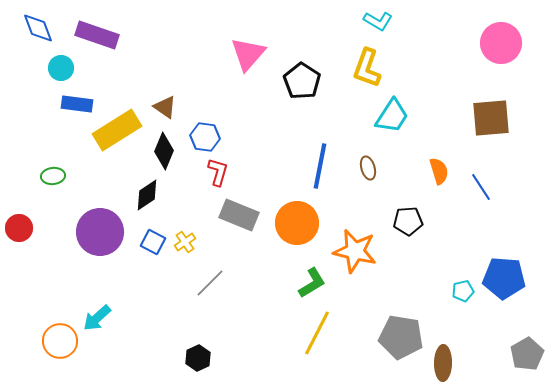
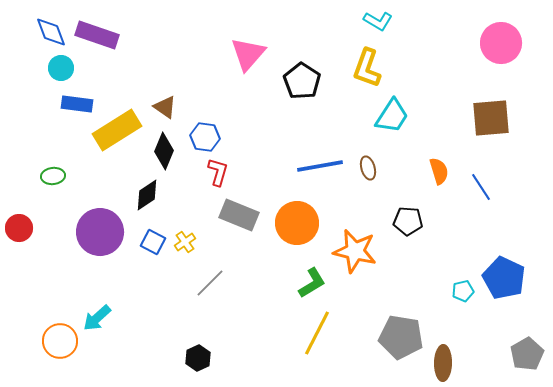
blue diamond at (38, 28): moved 13 px right, 4 px down
blue line at (320, 166): rotated 69 degrees clockwise
black pentagon at (408, 221): rotated 8 degrees clockwise
blue pentagon at (504, 278): rotated 21 degrees clockwise
